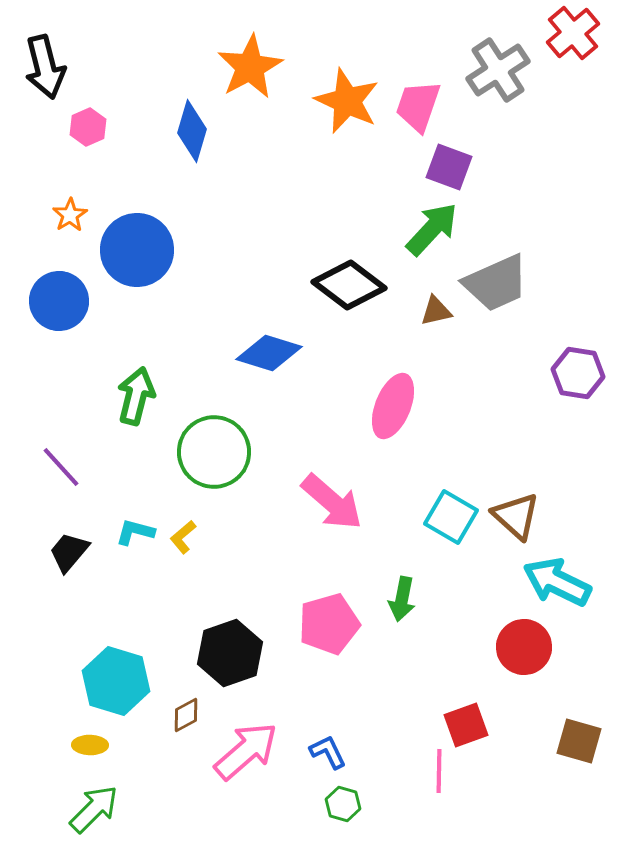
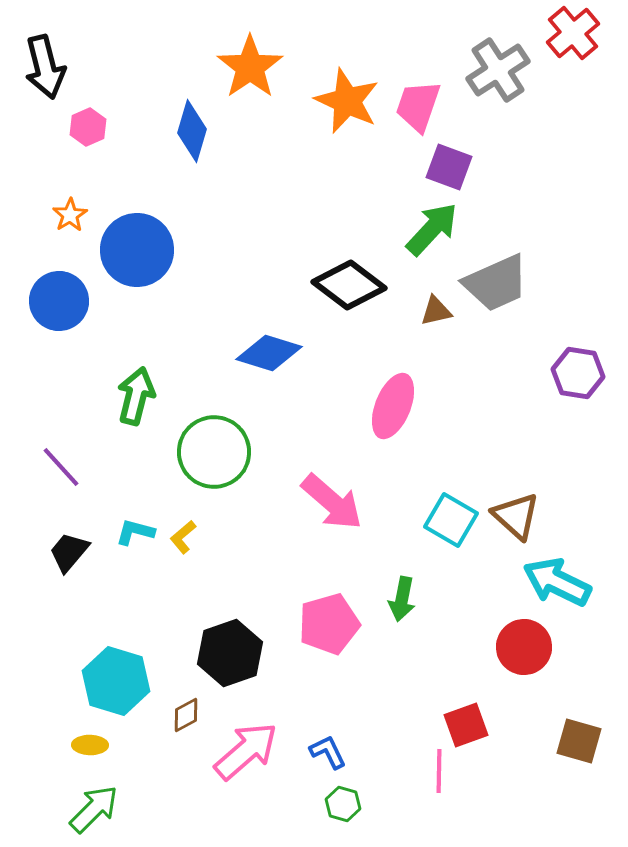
orange star at (250, 67): rotated 6 degrees counterclockwise
cyan square at (451, 517): moved 3 px down
